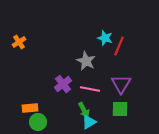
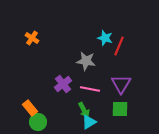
orange cross: moved 13 px right, 4 px up; rotated 24 degrees counterclockwise
gray star: rotated 18 degrees counterclockwise
orange rectangle: rotated 56 degrees clockwise
